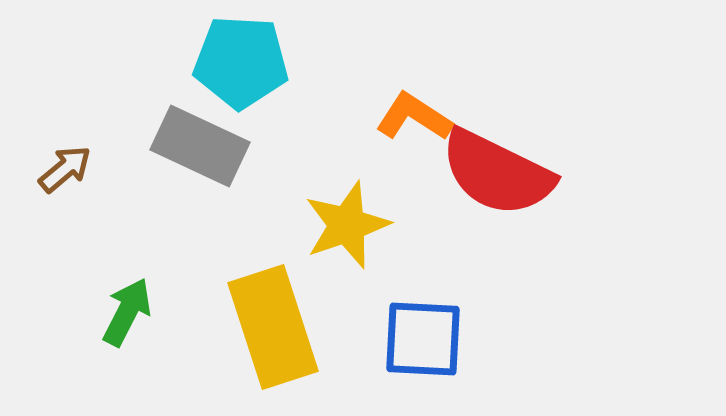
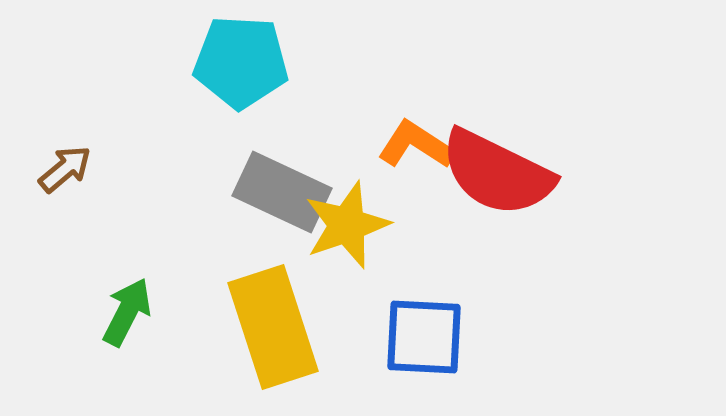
orange L-shape: moved 2 px right, 28 px down
gray rectangle: moved 82 px right, 46 px down
blue square: moved 1 px right, 2 px up
